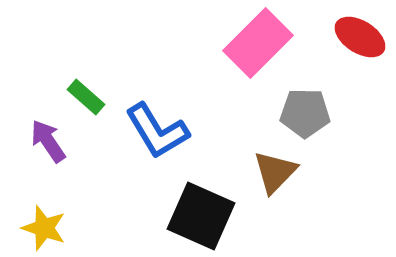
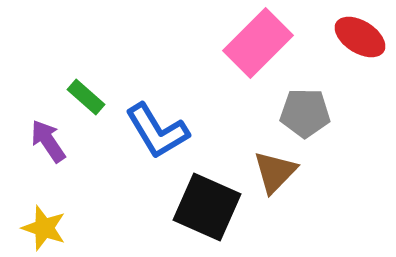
black square: moved 6 px right, 9 px up
